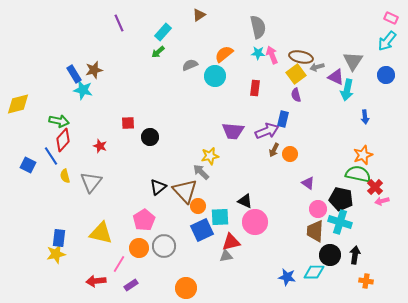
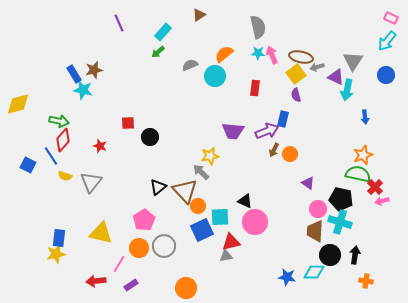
yellow semicircle at (65, 176): rotated 56 degrees counterclockwise
